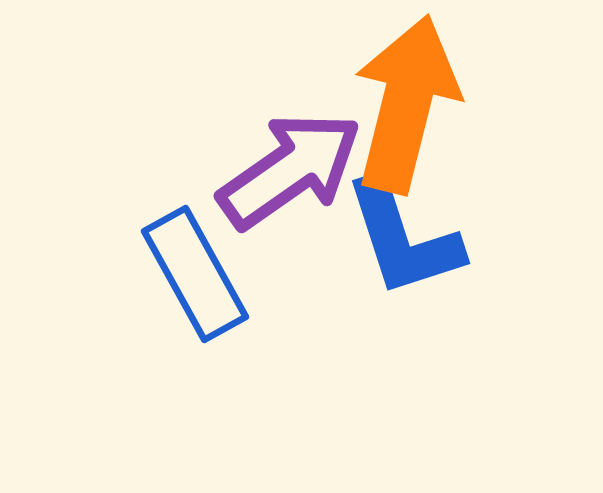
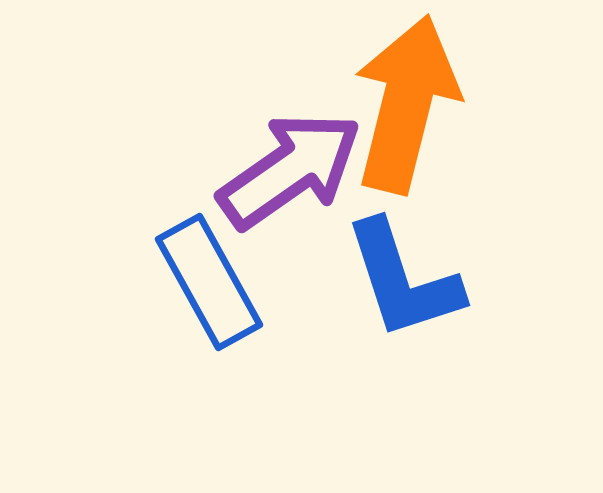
blue L-shape: moved 42 px down
blue rectangle: moved 14 px right, 8 px down
